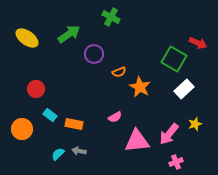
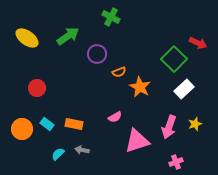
green arrow: moved 1 px left, 2 px down
purple circle: moved 3 px right
green square: rotated 15 degrees clockwise
red circle: moved 1 px right, 1 px up
cyan rectangle: moved 3 px left, 9 px down
pink arrow: moved 7 px up; rotated 20 degrees counterclockwise
pink triangle: rotated 12 degrees counterclockwise
gray arrow: moved 3 px right, 1 px up
